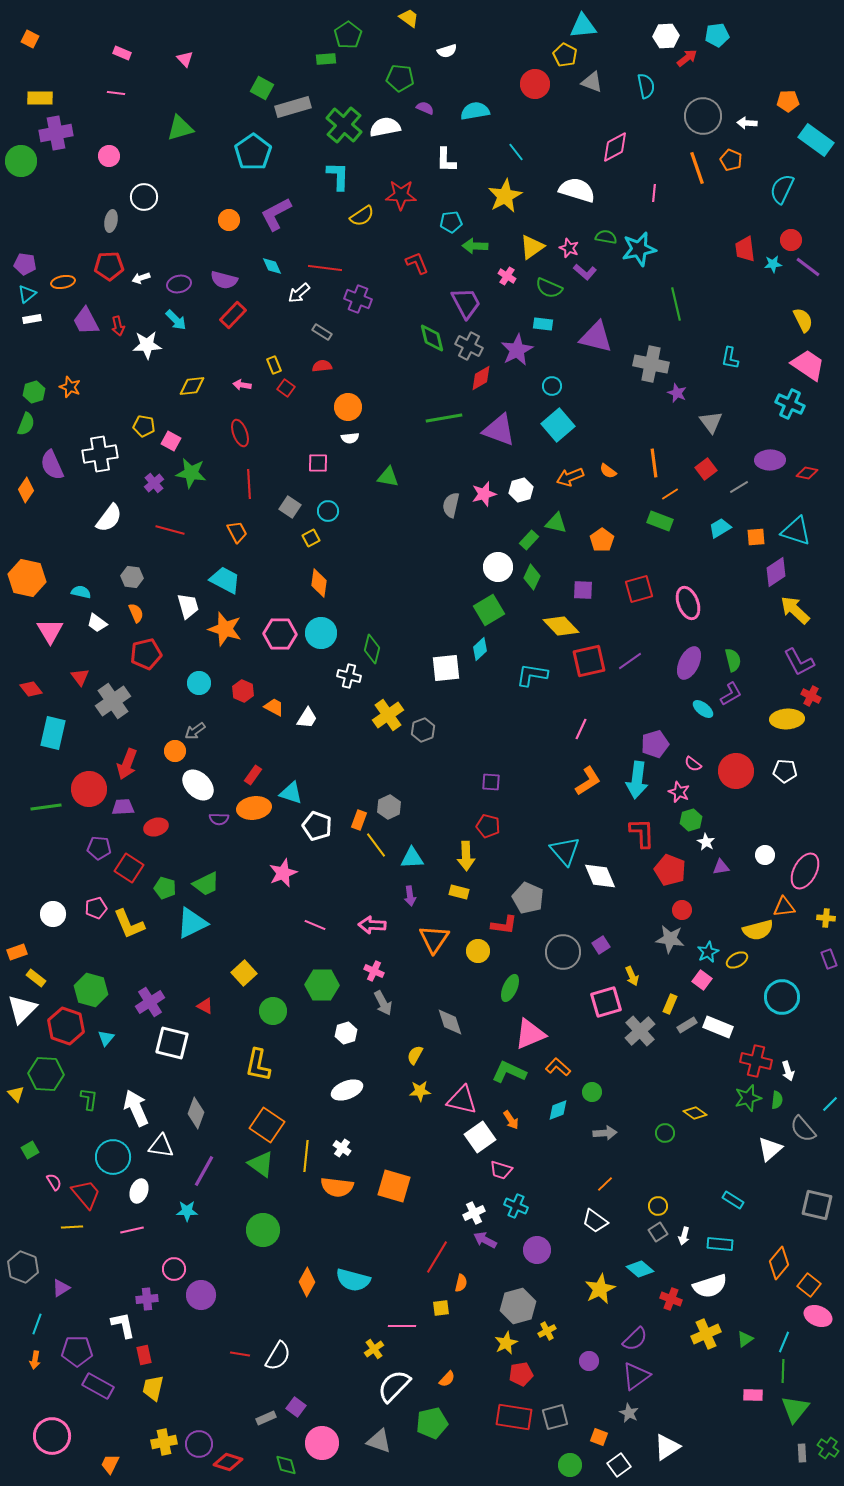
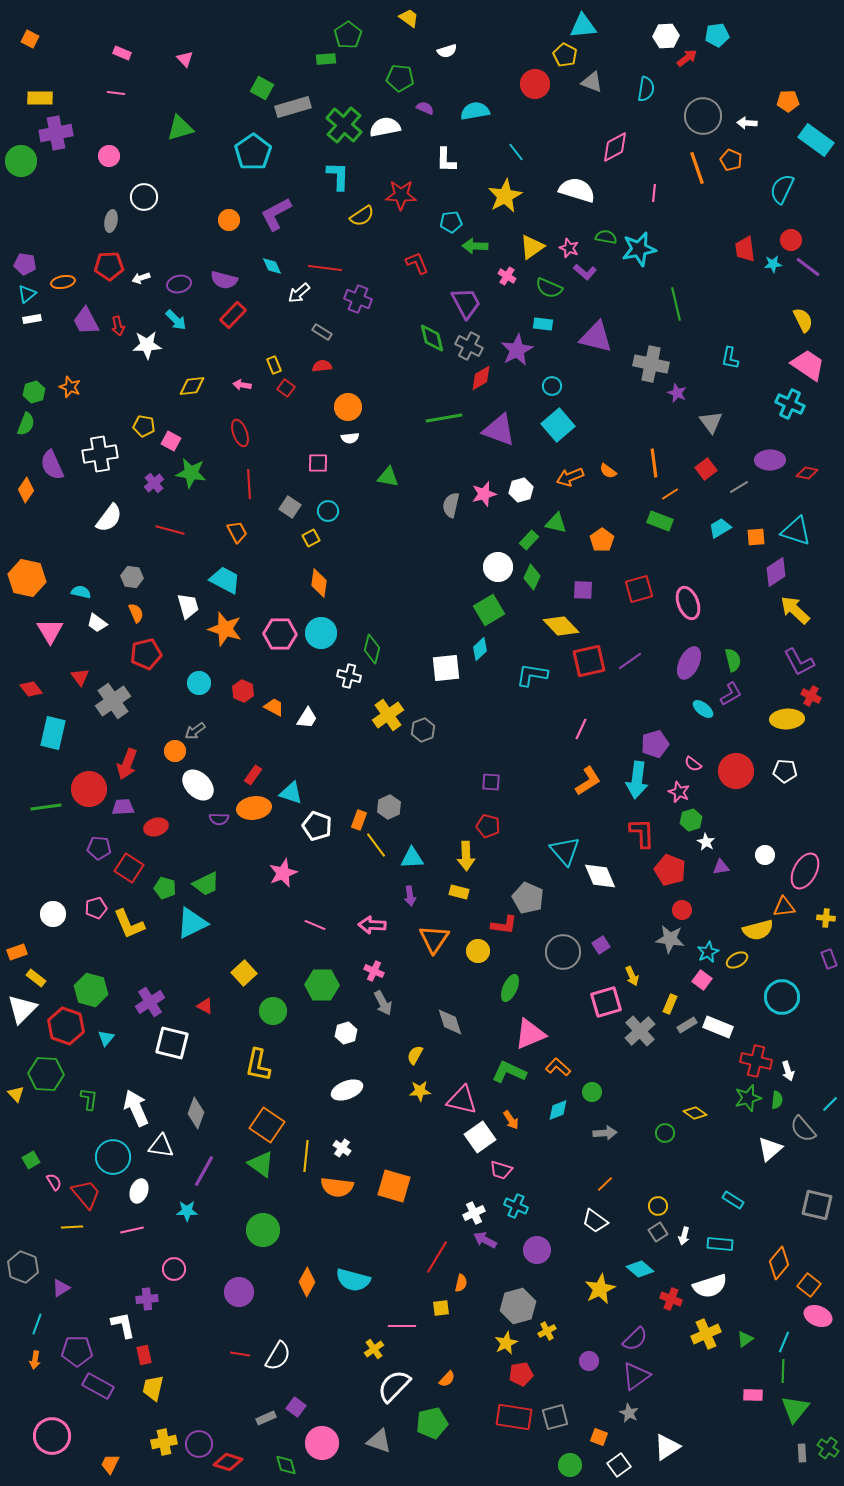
cyan semicircle at (646, 86): moved 3 px down; rotated 20 degrees clockwise
green square at (30, 1150): moved 1 px right, 10 px down
purple circle at (201, 1295): moved 38 px right, 3 px up
